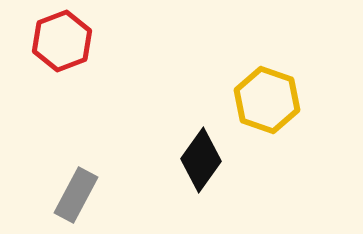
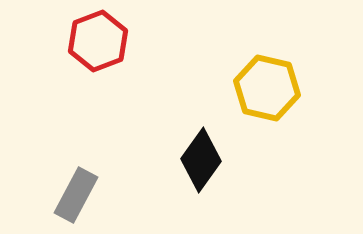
red hexagon: moved 36 px right
yellow hexagon: moved 12 px up; rotated 6 degrees counterclockwise
